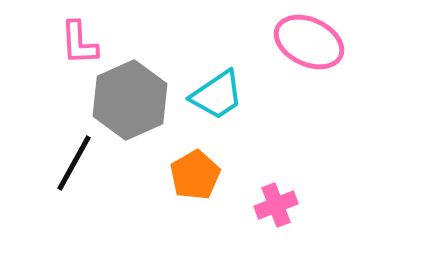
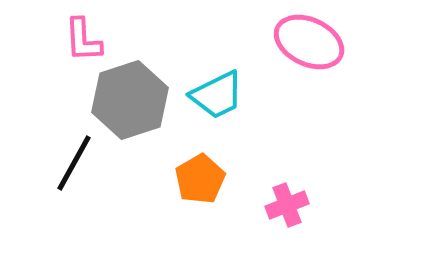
pink L-shape: moved 4 px right, 3 px up
cyan trapezoid: rotated 8 degrees clockwise
gray hexagon: rotated 6 degrees clockwise
orange pentagon: moved 5 px right, 4 px down
pink cross: moved 11 px right
